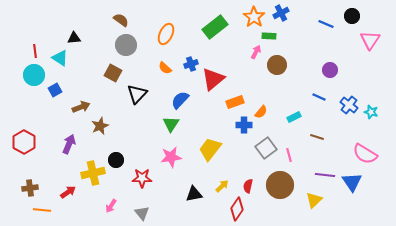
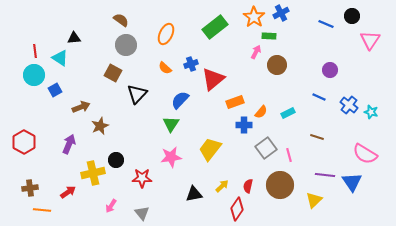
cyan rectangle at (294, 117): moved 6 px left, 4 px up
